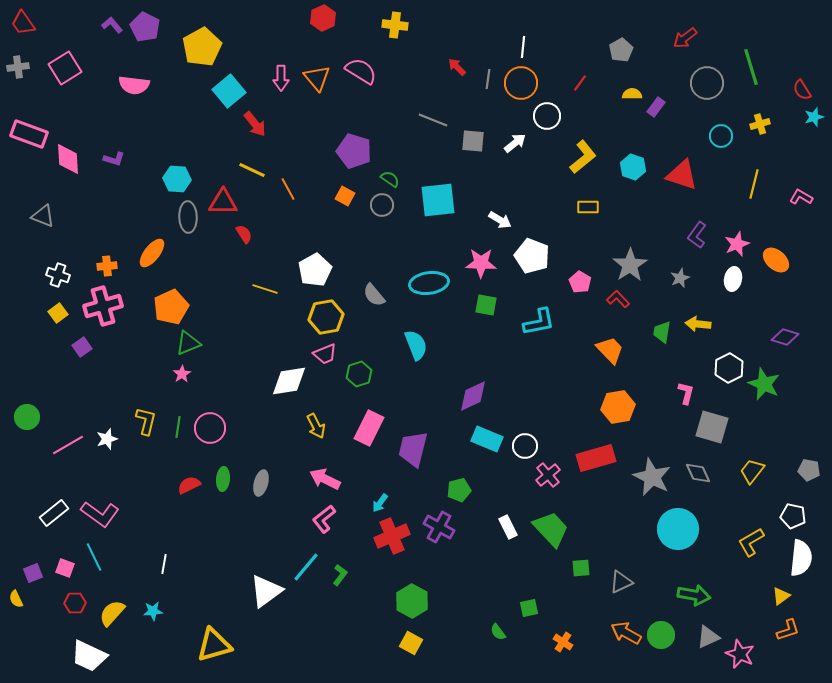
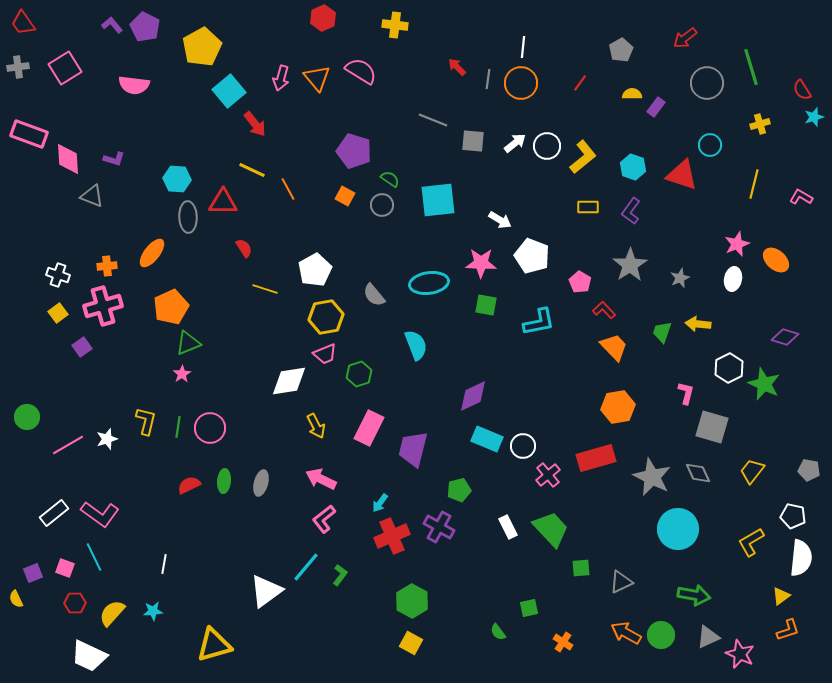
pink arrow at (281, 78): rotated 15 degrees clockwise
white circle at (547, 116): moved 30 px down
cyan circle at (721, 136): moved 11 px left, 9 px down
gray triangle at (43, 216): moved 49 px right, 20 px up
red semicircle at (244, 234): moved 14 px down
purple L-shape at (697, 235): moved 66 px left, 24 px up
red L-shape at (618, 299): moved 14 px left, 11 px down
green trapezoid at (662, 332): rotated 10 degrees clockwise
orange trapezoid at (610, 350): moved 4 px right, 3 px up
white circle at (525, 446): moved 2 px left
green ellipse at (223, 479): moved 1 px right, 2 px down
pink arrow at (325, 479): moved 4 px left
